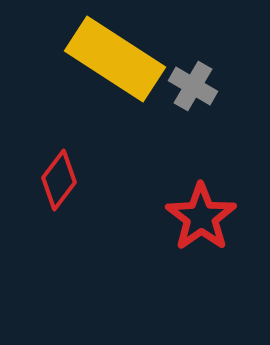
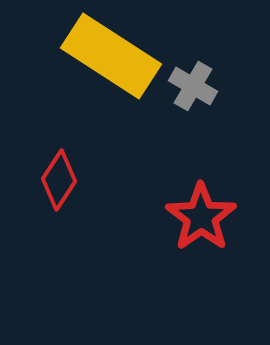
yellow rectangle: moved 4 px left, 3 px up
red diamond: rotated 4 degrees counterclockwise
